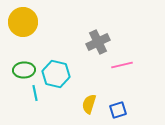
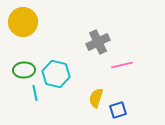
yellow semicircle: moved 7 px right, 6 px up
